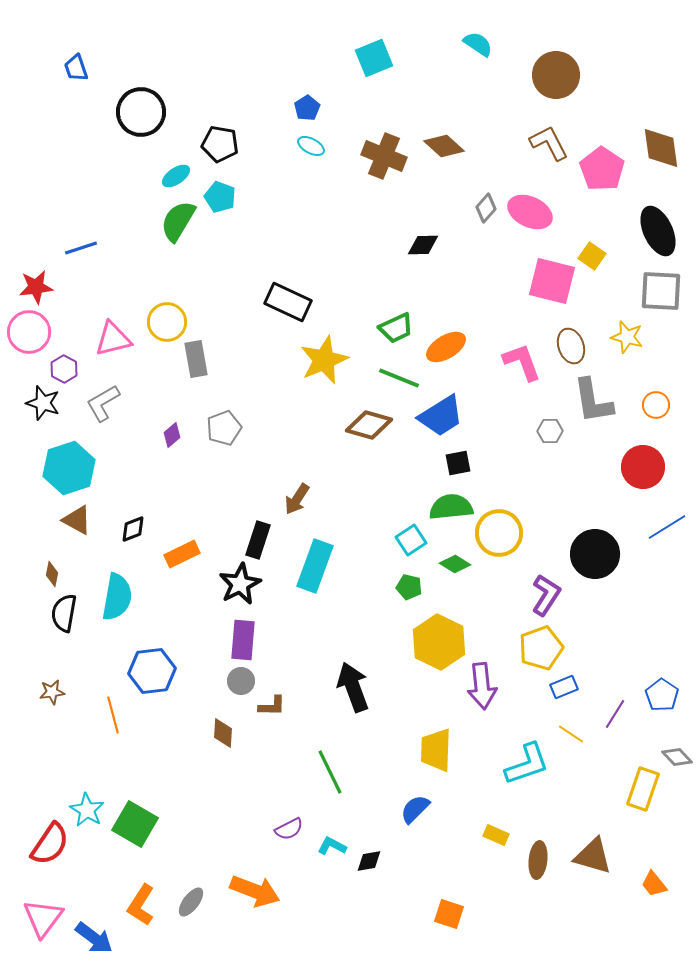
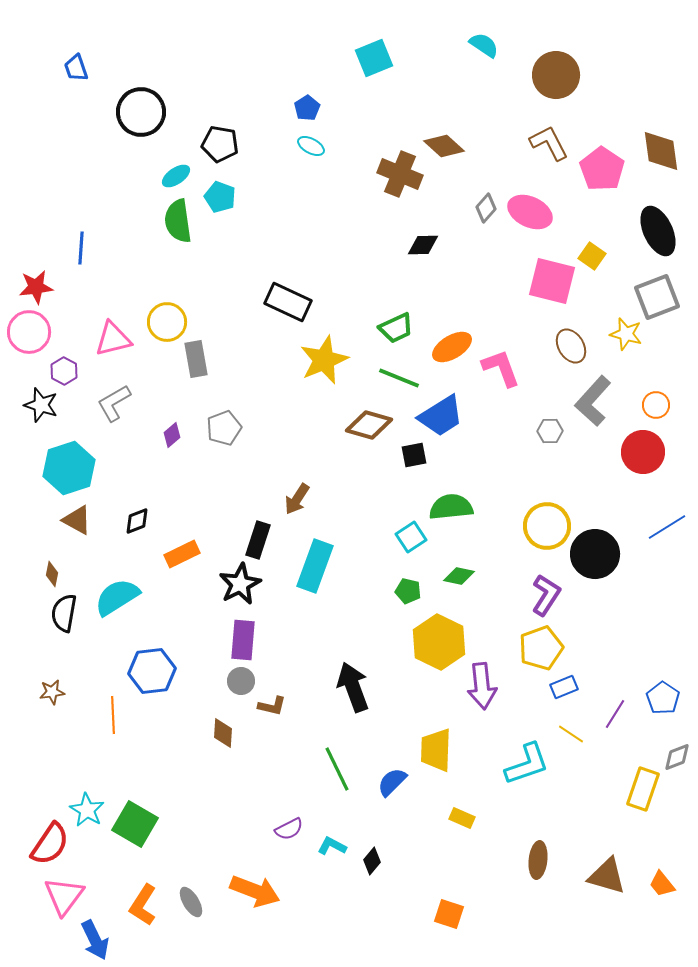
cyan semicircle at (478, 44): moved 6 px right, 1 px down
brown diamond at (661, 148): moved 3 px down
brown cross at (384, 156): moved 16 px right, 18 px down
green semicircle at (178, 221): rotated 39 degrees counterclockwise
blue line at (81, 248): rotated 68 degrees counterclockwise
gray square at (661, 291): moved 4 px left, 6 px down; rotated 24 degrees counterclockwise
yellow star at (627, 337): moved 1 px left, 3 px up
brown ellipse at (571, 346): rotated 12 degrees counterclockwise
orange ellipse at (446, 347): moved 6 px right
pink L-shape at (522, 362): moved 21 px left, 6 px down
purple hexagon at (64, 369): moved 2 px down
gray L-shape at (593, 401): rotated 51 degrees clockwise
black star at (43, 403): moved 2 px left, 2 px down
gray L-shape at (103, 403): moved 11 px right
black square at (458, 463): moved 44 px left, 8 px up
red circle at (643, 467): moved 15 px up
black diamond at (133, 529): moved 4 px right, 8 px up
yellow circle at (499, 533): moved 48 px right, 7 px up
cyan square at (411, 540): moved 3 px up
green diamond at (455, 564): moved 4 px right, 12 px down; rotated 20 degrees counterclockwise
green pentagon at (409, 587): moved 1 px left, 4 px down
cyan semicircle at (117, 597): rotated 132 degrees counterclockwise
blue pentagon at (662, 695): moved 1 px right, 3 px down
brown L-shape at (272, 706): rotated 12 degrees clockwise
orange line at (113, 715): rotated 12 degrees clockwise
gray diamond at (677, 757): rotated 68 degrees counterclockwise
green line at (330, 772): moved 7 px right, 3 px up
blue semicircle at (415, 809): moved 23 px left, 27 px up
yellow rectangle at (496, 835): moved 34 px left, 17 px up
brown triangle at (593, 856): moved 14 px right, 20 px down
black diamond at (369, 861): moved 3 px right; rotated 40 degrees counterclockwise
orange trapezoid at (654, 884): moved 8 px right
gray ellipse at (191, 902): rotated 68 degrees counterclockwise
orange L-shape at (141, 905): moved 2 px right
pink triangle at (43, 918): moved 21 px right, 22 px up
blue arrow at (94, 938): moved 1 px right, 2 px down; rotated 27 degrees clockwise
